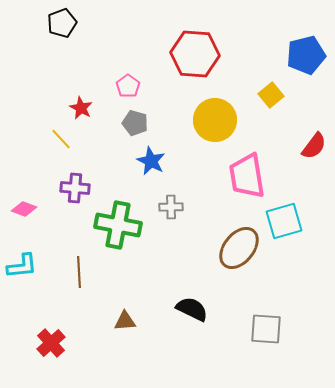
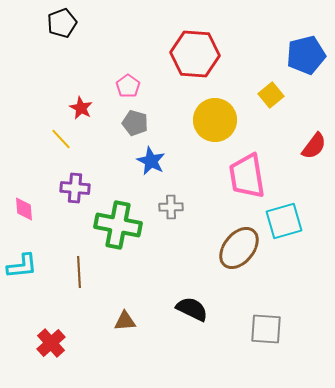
pink diamond: rotated 65 degrees clockwise
